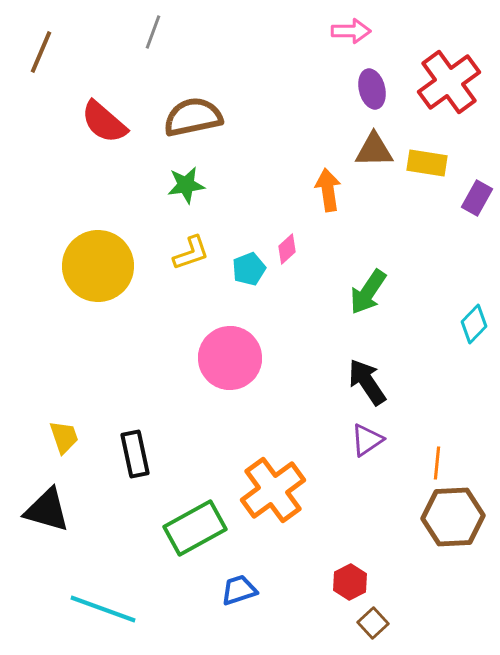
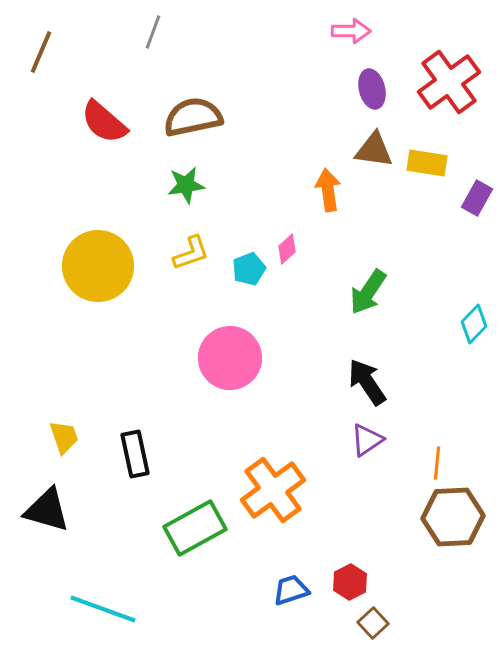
brown triangle: rotated 9 degrees clockwise
blue trapezoid: moved 52 px right
